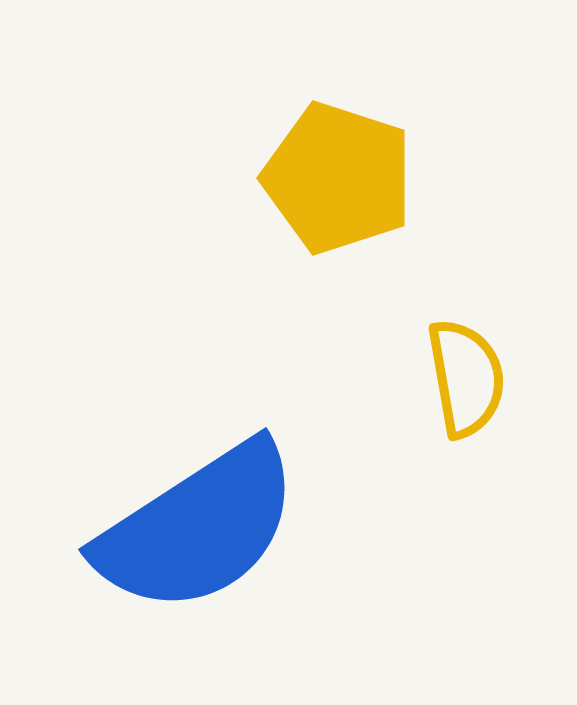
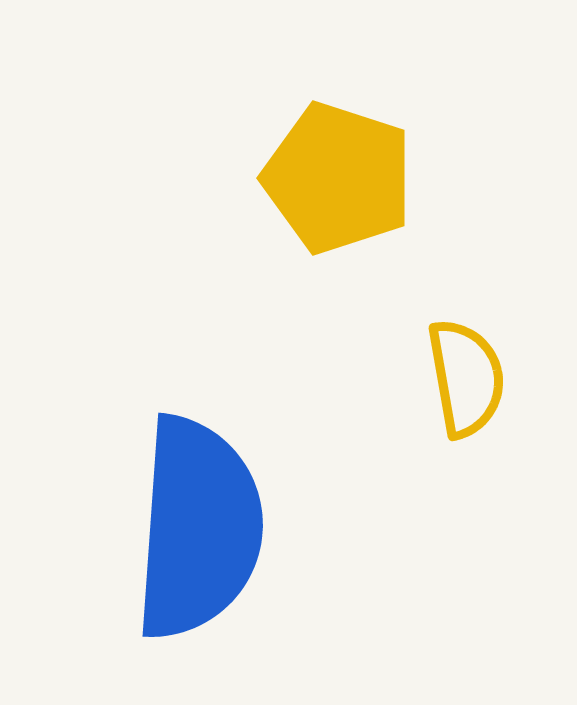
blue semicircle: rotated 53 degrees counterclockwise
